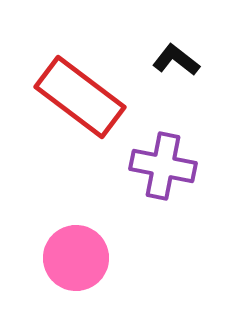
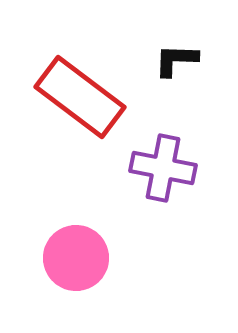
black L-shape: rotated 36 degrees counterclockwise
purple cross: moved 2 px down
